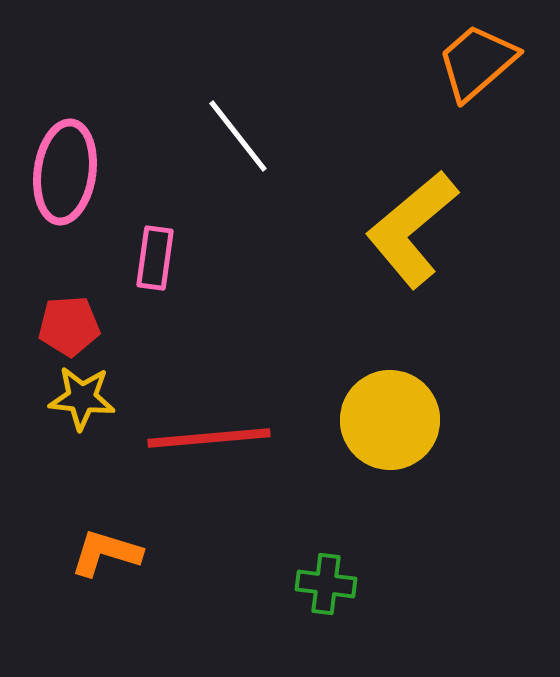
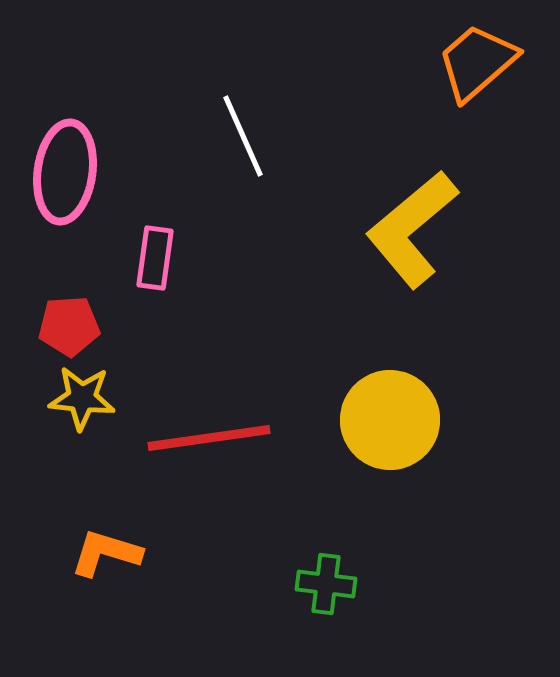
white line: moved 5 px right; rotated 14 degrees clockwise
red line: rotated 3 degrees counterclockwise
